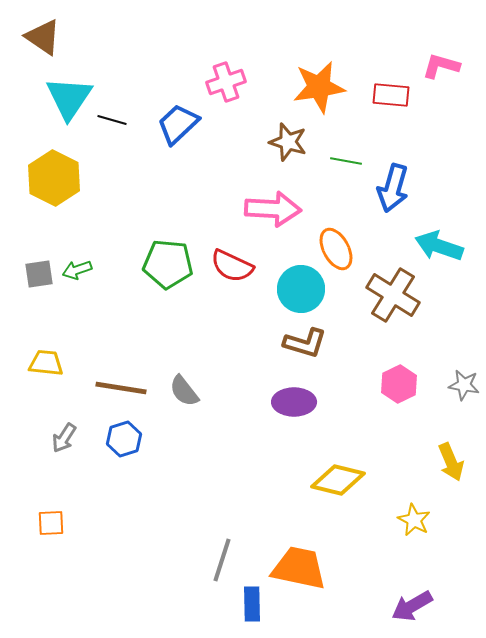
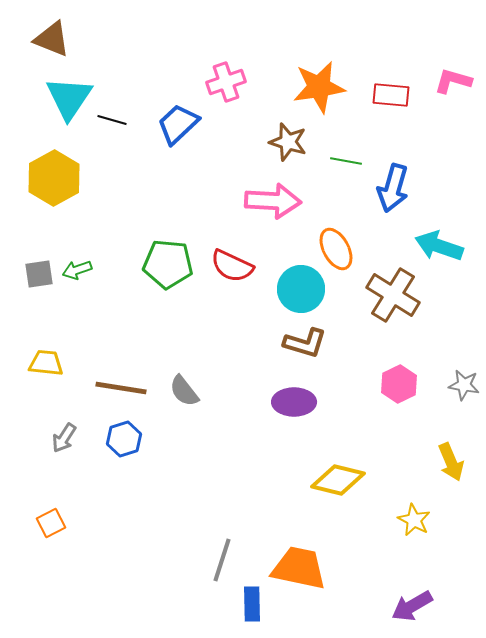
brown triangle: moved 9 px right, 2 px down; rotated 12 degrees counterclockwise
pink L-shape: moved 12 px right, 15 px down
yellow hexagon: rotated 4 degrees clockwise
pink arrow: moved 8 px up
orange square: rotated 24 degrees counterclockwise
